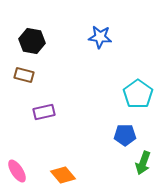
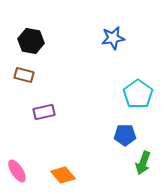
blue star: moved 13 px right, 1 px down; rotated 15 degrees counterclockwise
black hexagon: moved 1 px left
